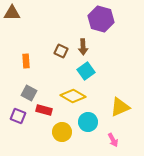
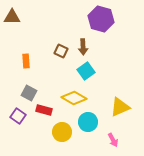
brown triangle: moved 4 px down
yellow diamond: moved 1 px right, 2 px down
purple square: rotated 14 degrees clockwise
